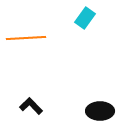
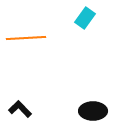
black L-shape: moved 11 px left, 3 px down
black ellipse: moved 7 px left
